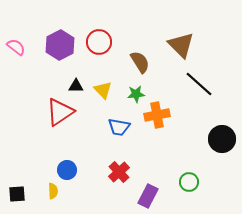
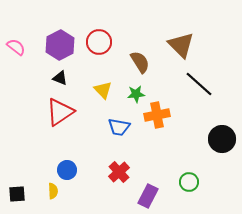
black triangle: moved 16 px left, 8 px up; rotated 21 degrees clockwise
